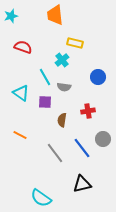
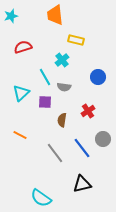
yellow rectangle: moved 1 px right, 3 px up
red semicircle: rotated 36 degrees counterclockwise
cyan triangle: rotated 42 degrees clockwise
red cross: rotated 24 degrees counterclockwise
